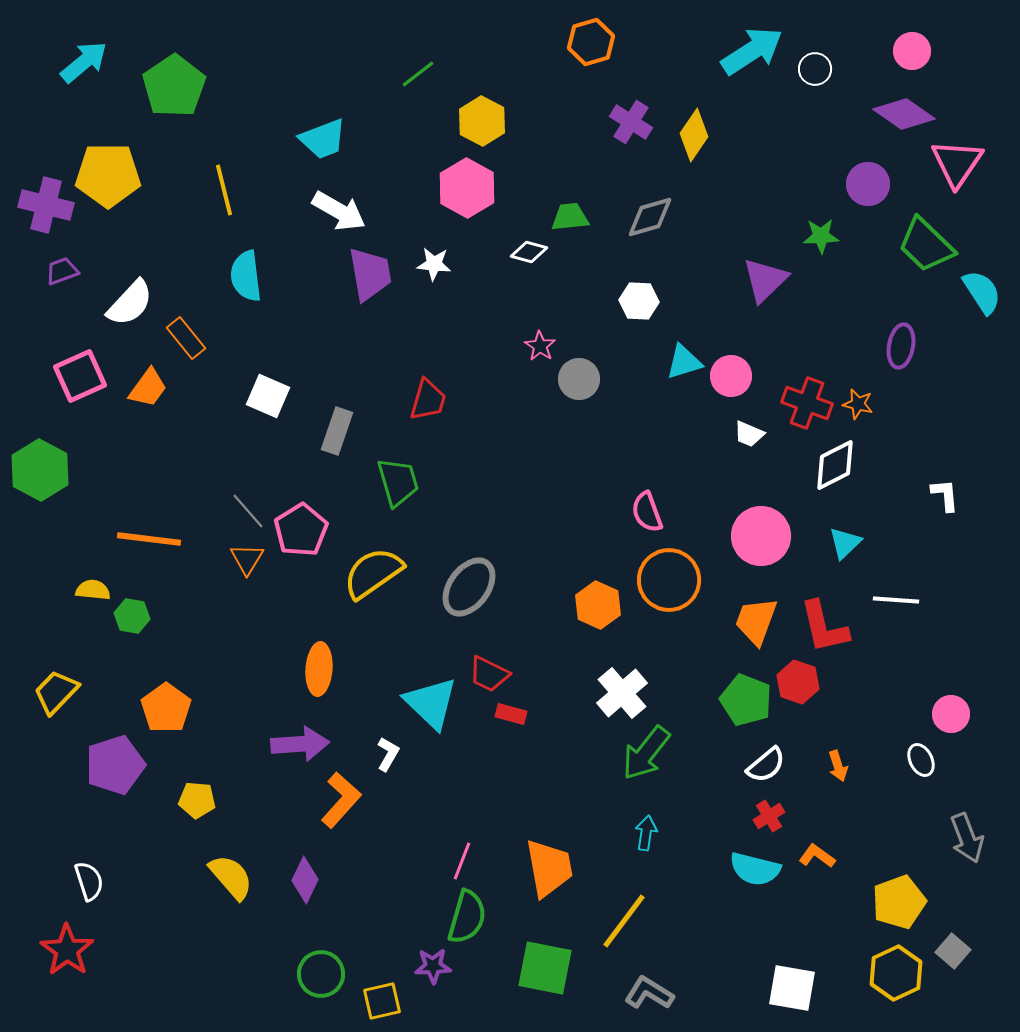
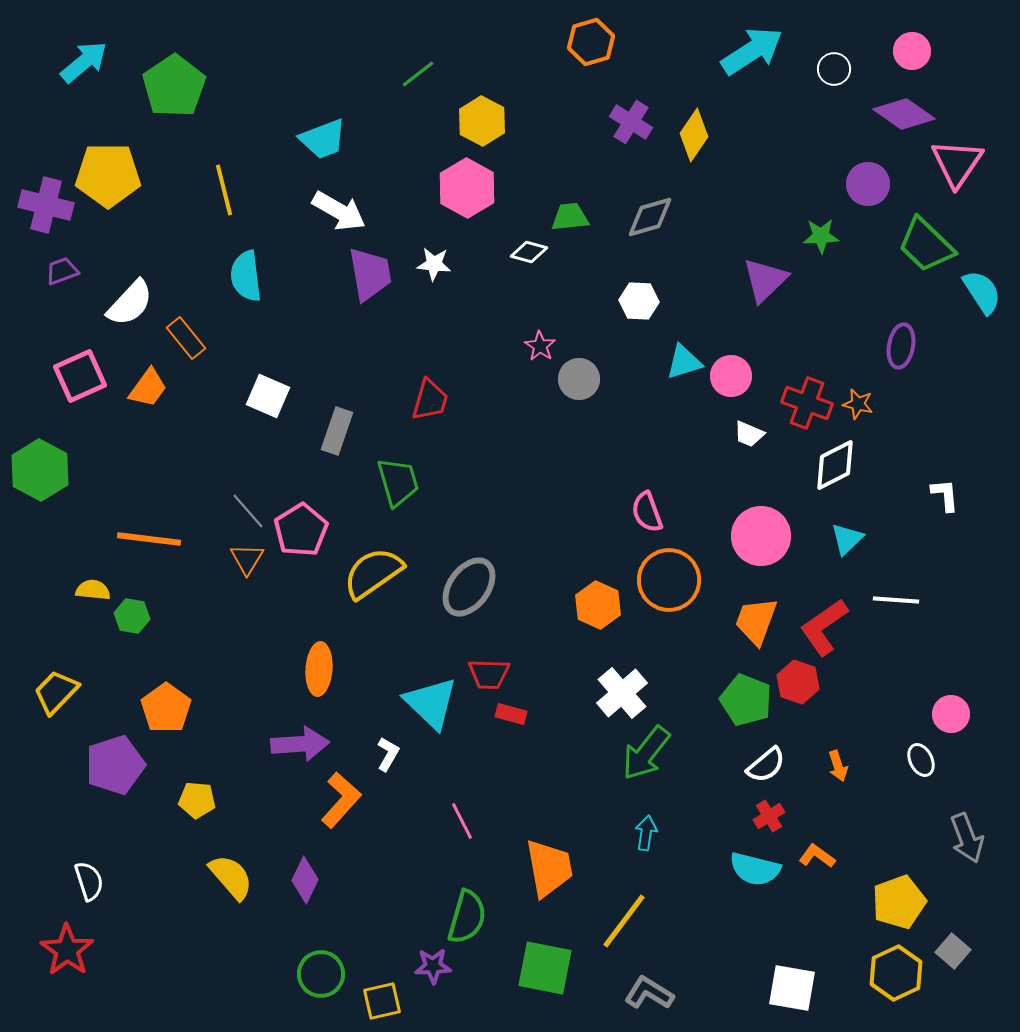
white circle at (815, 69): moved 19 px right
red trapezoid at (428, 400): moved 2 px right
cyan triangle at (845, 543): moved 2 px right, 4 px up
red L-shape at (824, 627): rotated 68 degrees clockwise
red trapezoid at (489, 674): rotated 24 degrees counterclockwise
pink line at (462, 861): moved 40 px up; rotated 48 degrees counterclockwise
